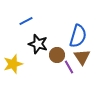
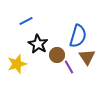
black star: rotated 12 degrees clockwise
brown triangle: moved 5 px right
yellow star: moved 4 px right
